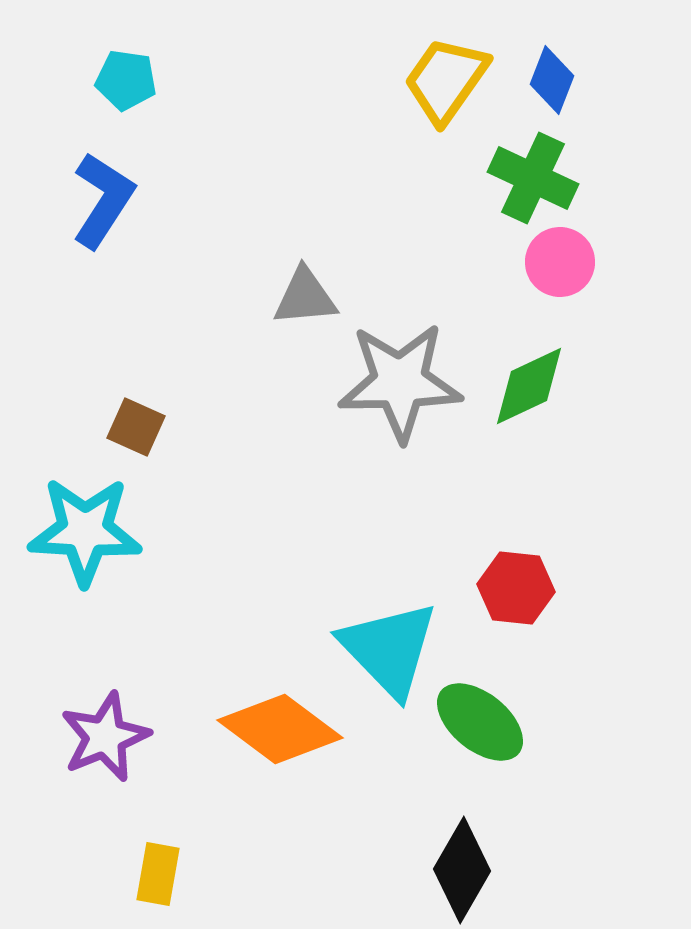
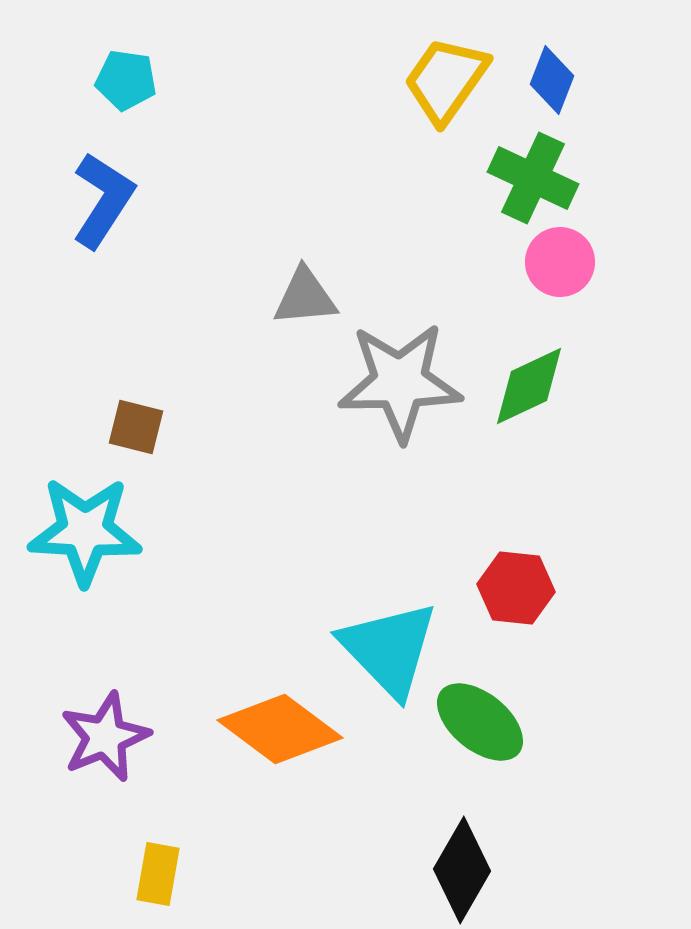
brown square: rotated 10 degrees counterclockwise
